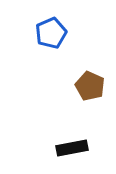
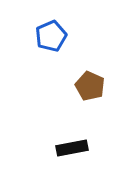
blue pentagon: moved 3 px down
